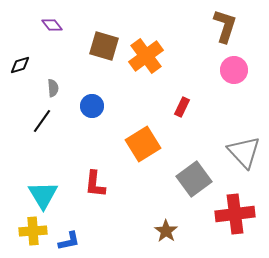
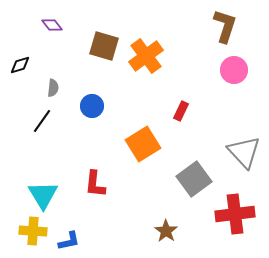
gray semicircle: rotated 12 degrees clockwise
red rectangle: moved 1 px left, 4 px down
yellow cross: rotated 8 degrees clockwise
